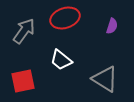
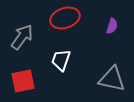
gray arrow: moved 2 px left, 6 px down
white trapezoid: rotated 70 degrees clockwise
gray triangle: moved 7 px right; rotated 20 degrees counterclockwise
